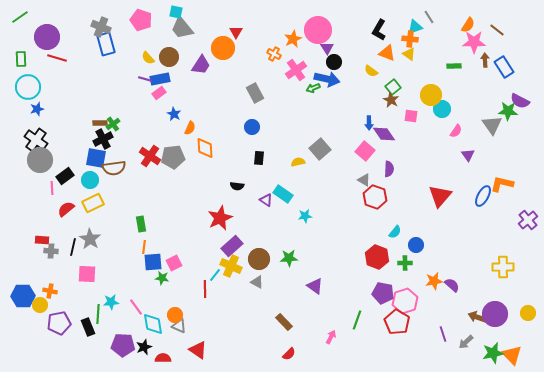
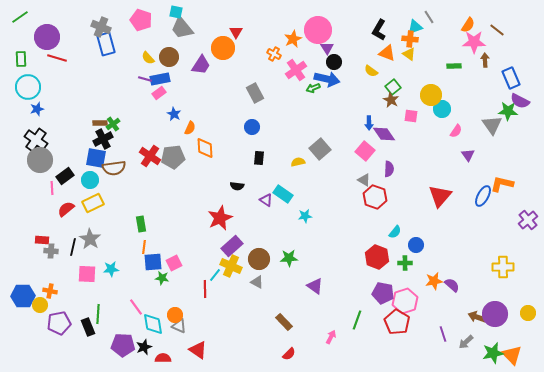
blue rectangle at (504, 67): moved 7 px right, 11 px down; rotated 10 degrees clockwise
cyan star at (111, 302): moved 33 px up
